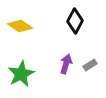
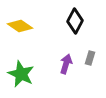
gray rectangle: moved 7 px up; rotated 40 degrees counterclockwise
green star: rotated 20 degrees counterclockwise
